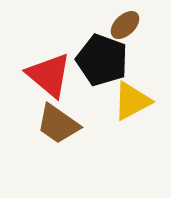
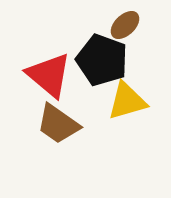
yellow triangle: moved 5 px left; rotated 12 degrees clockwise
